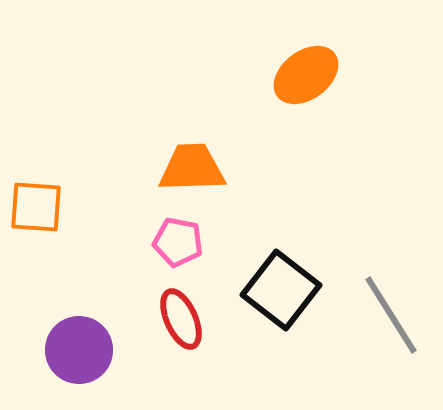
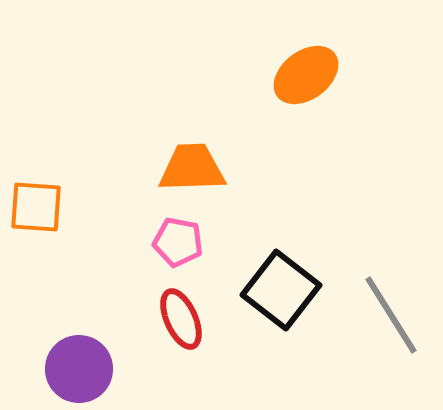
purple circle: moved 19 px down
